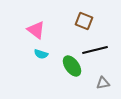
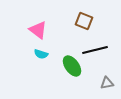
pink triangle: moved 2 px right
gray triangle: moved 4 px right
